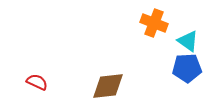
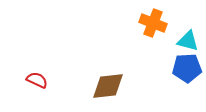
orange cross: moved 1 px left
cyan triangle: rotated 20 degrees counterclockwise
red semicircle: moved 2 px up
